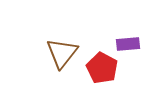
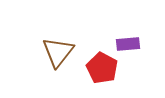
brown triangle: moved 4 px left, 1 px up
